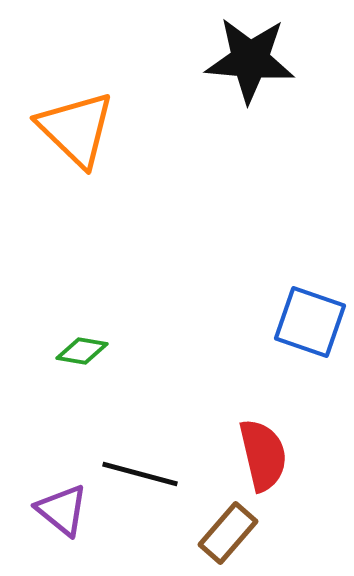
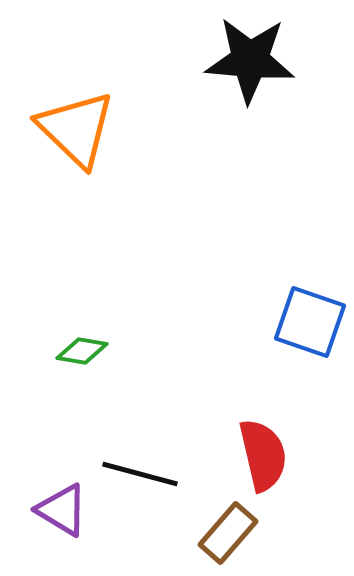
purple triangle: rotated 8 degrees counterclockwise
